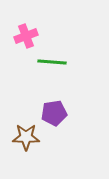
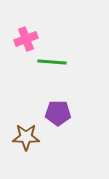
pink cross: moved 3 px down
purple pentagon: moved 4 px right; rotated 10 degrees clockwise
